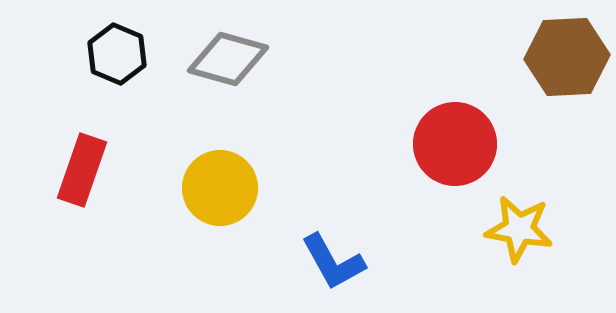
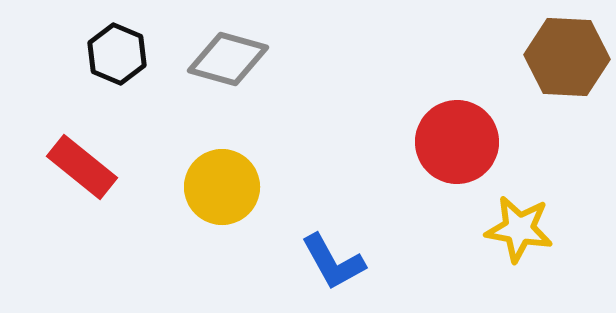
brown hexagon: rotated 6 degrees clockwise
red circle: moved 2 px right, 2 px up
red rectangle: moved 3 px up; rotated 70 degrees counterclockwise
yellow circle: moved 2 px right, 1 px up
